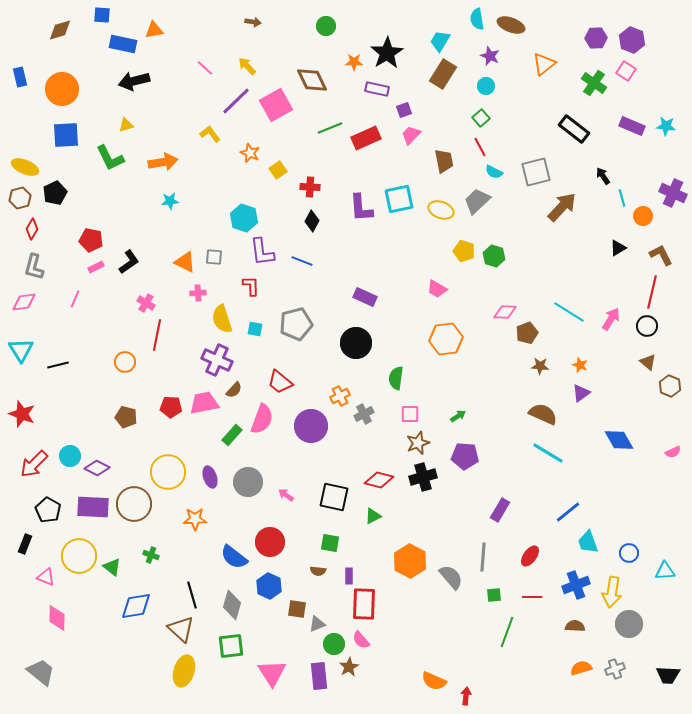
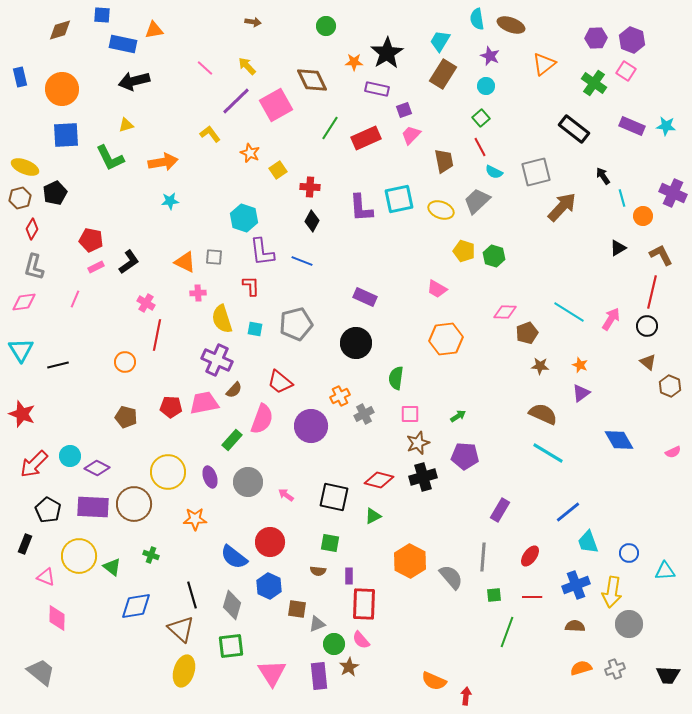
green line at (330, 128): rotated 35 degrees counterclockwise
green rectangle at (232, 435): moved 5 px down
